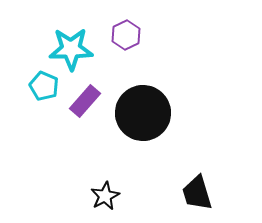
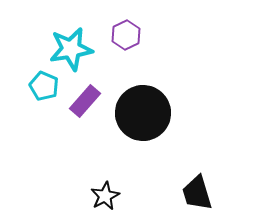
cyan star: rotated 9 degrees counterclockwise
